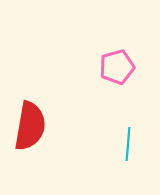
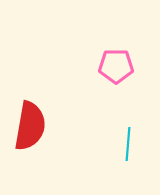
pink pentagon: moved 1 px left, 1 px up; rotated 16 degrees clockwise
